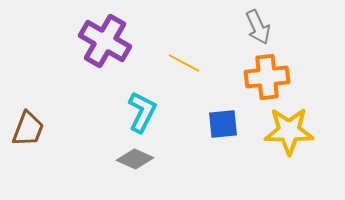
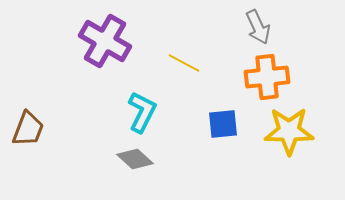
gray diamond: rotated 18 degrees clockwise
